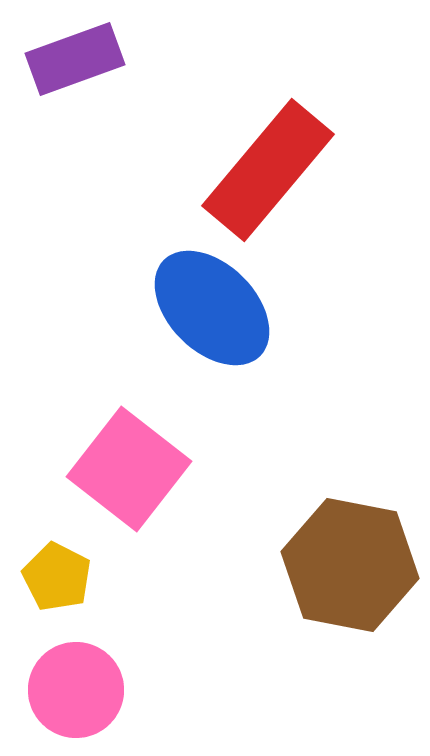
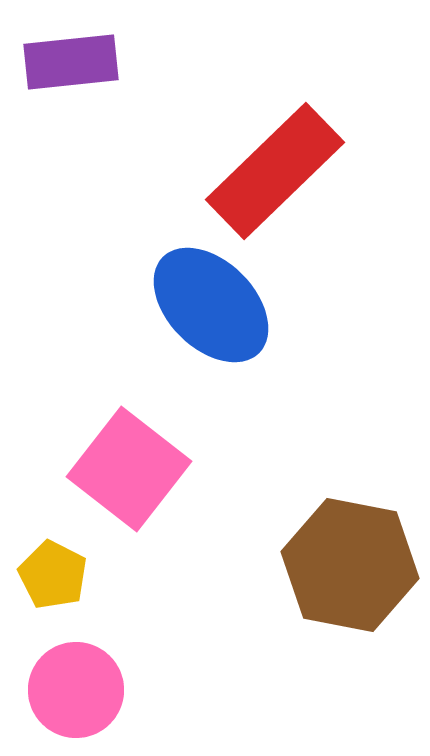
purple rectangle: moved 4 px left, 3 px down; rotated 14 degrees clockwise
red rectangle: moved 7 px right, 1 px down; rotated 6 degrees clockwise
blue ellipse: moved 1 px left, 3 px up
yellow pentagon: moved 4 px left, 2 px up
